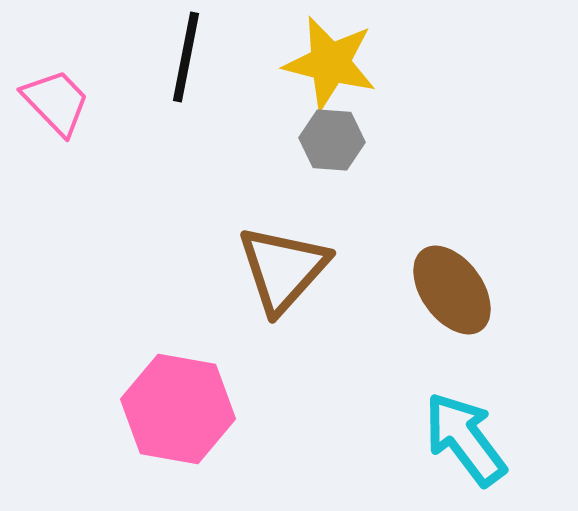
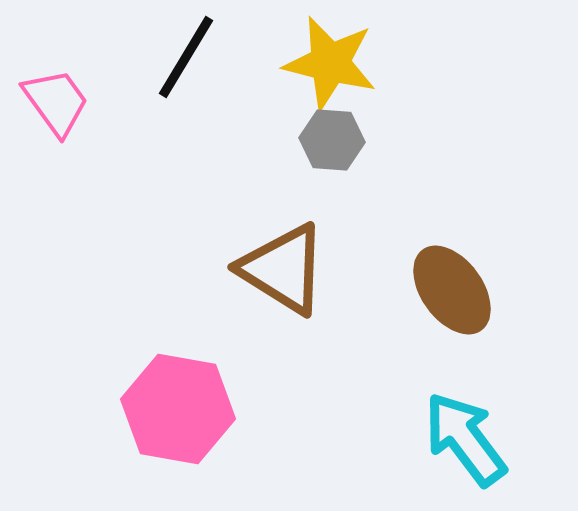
black line: rotated 20 degrees clockwise
pink trapezoid: rotated 8 degrees clockwise
brown triangle: rotated 40 degrees counterclockwise
